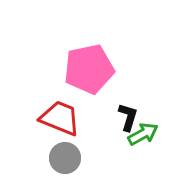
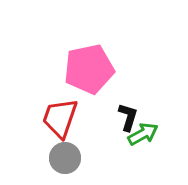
red trapezoid: rotated 93 degrees counterclockwise
